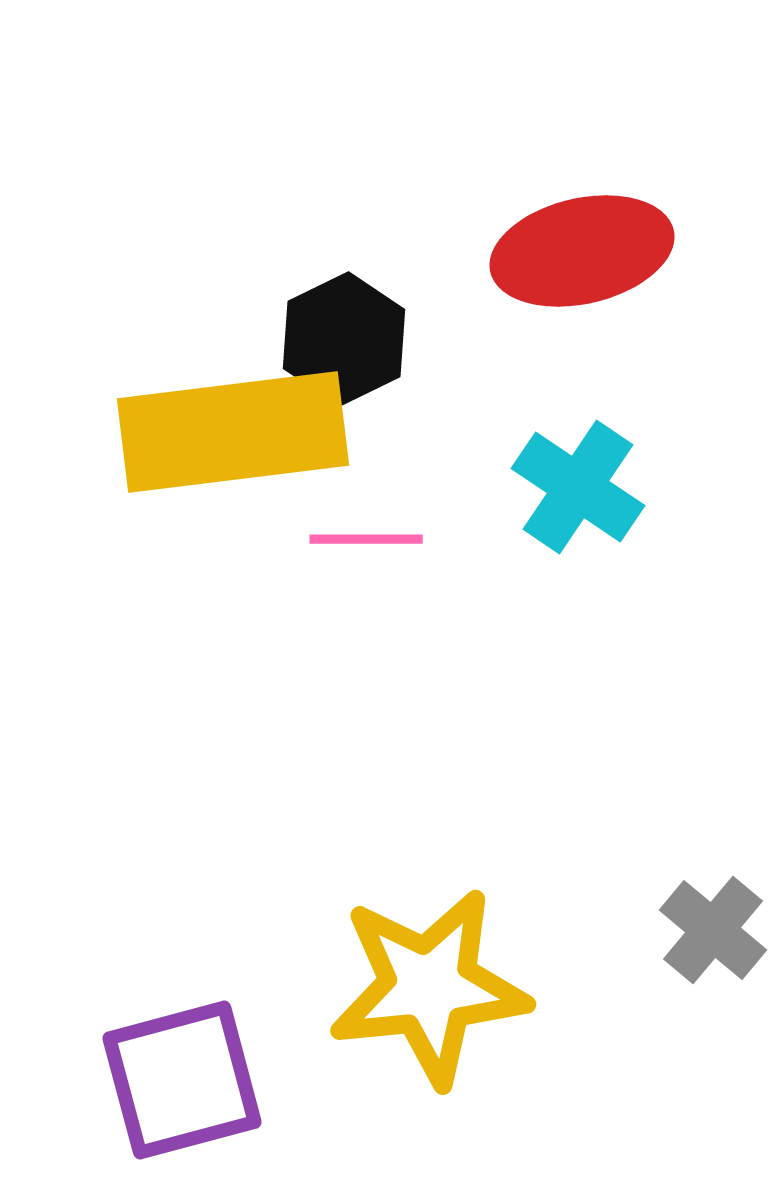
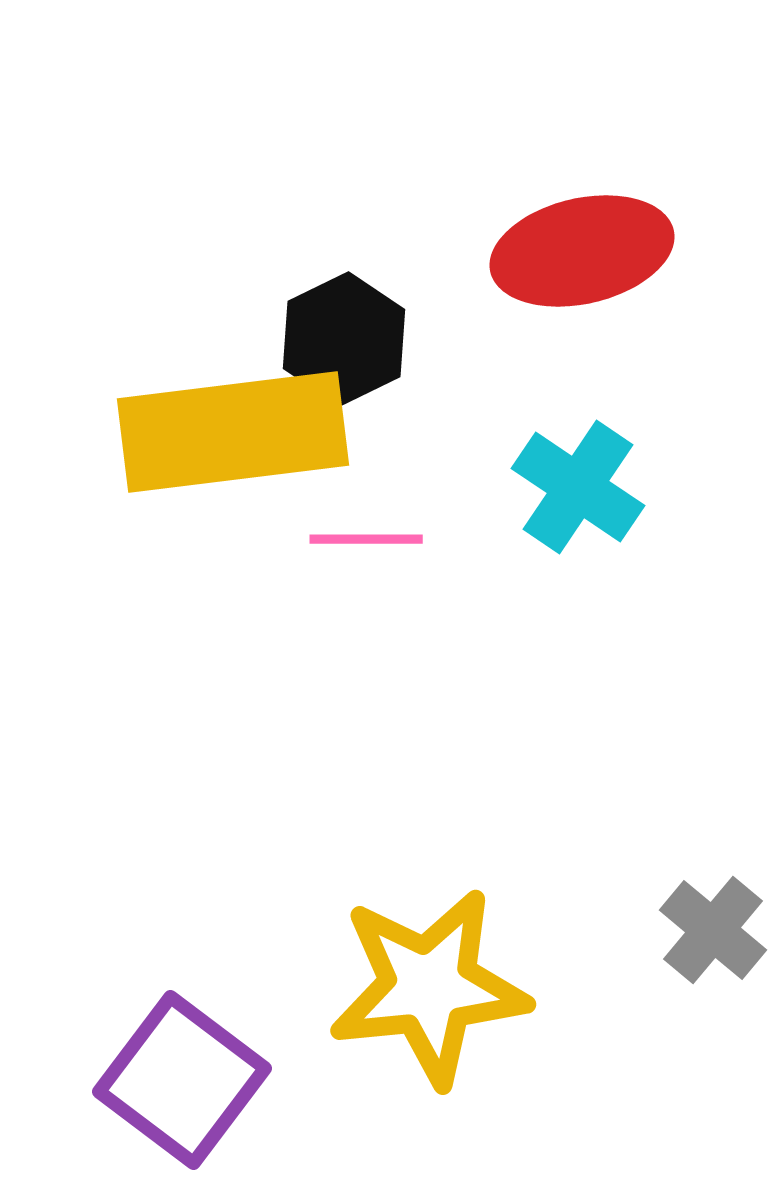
purple square: rotated 38 degrees counterclockwise
